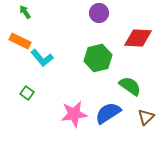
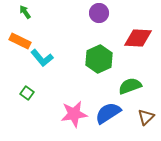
green hexagon: moved 1 px right, 1 px down; rotated 12 degrees counterclockwise
green semicircle: rotated 55 degrees counterclockwise
